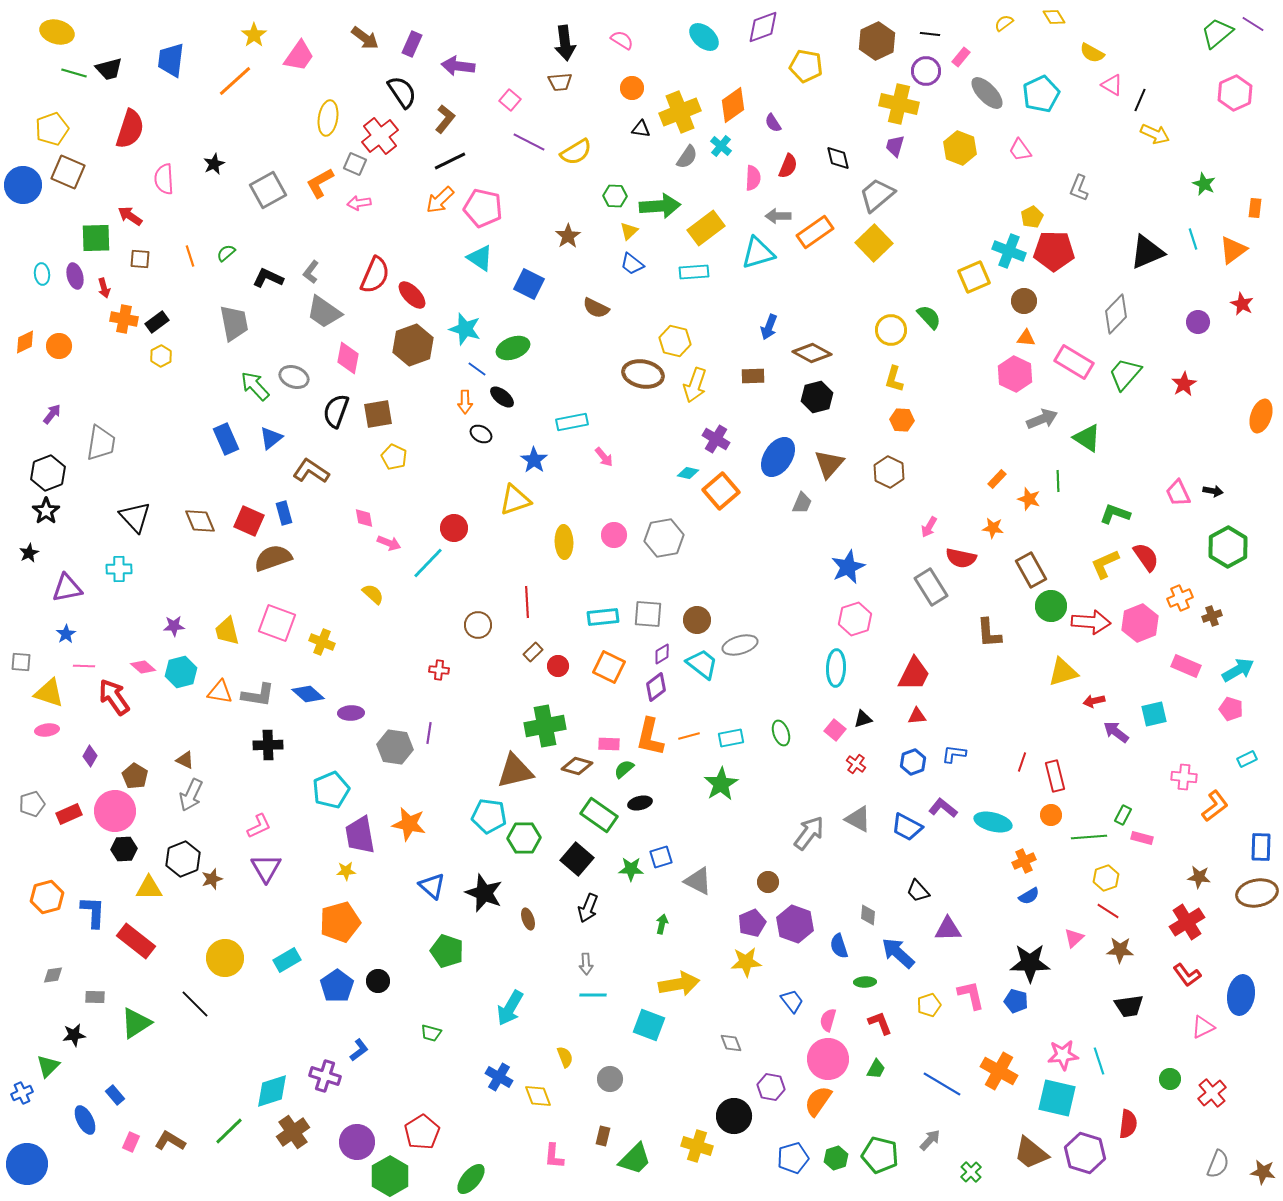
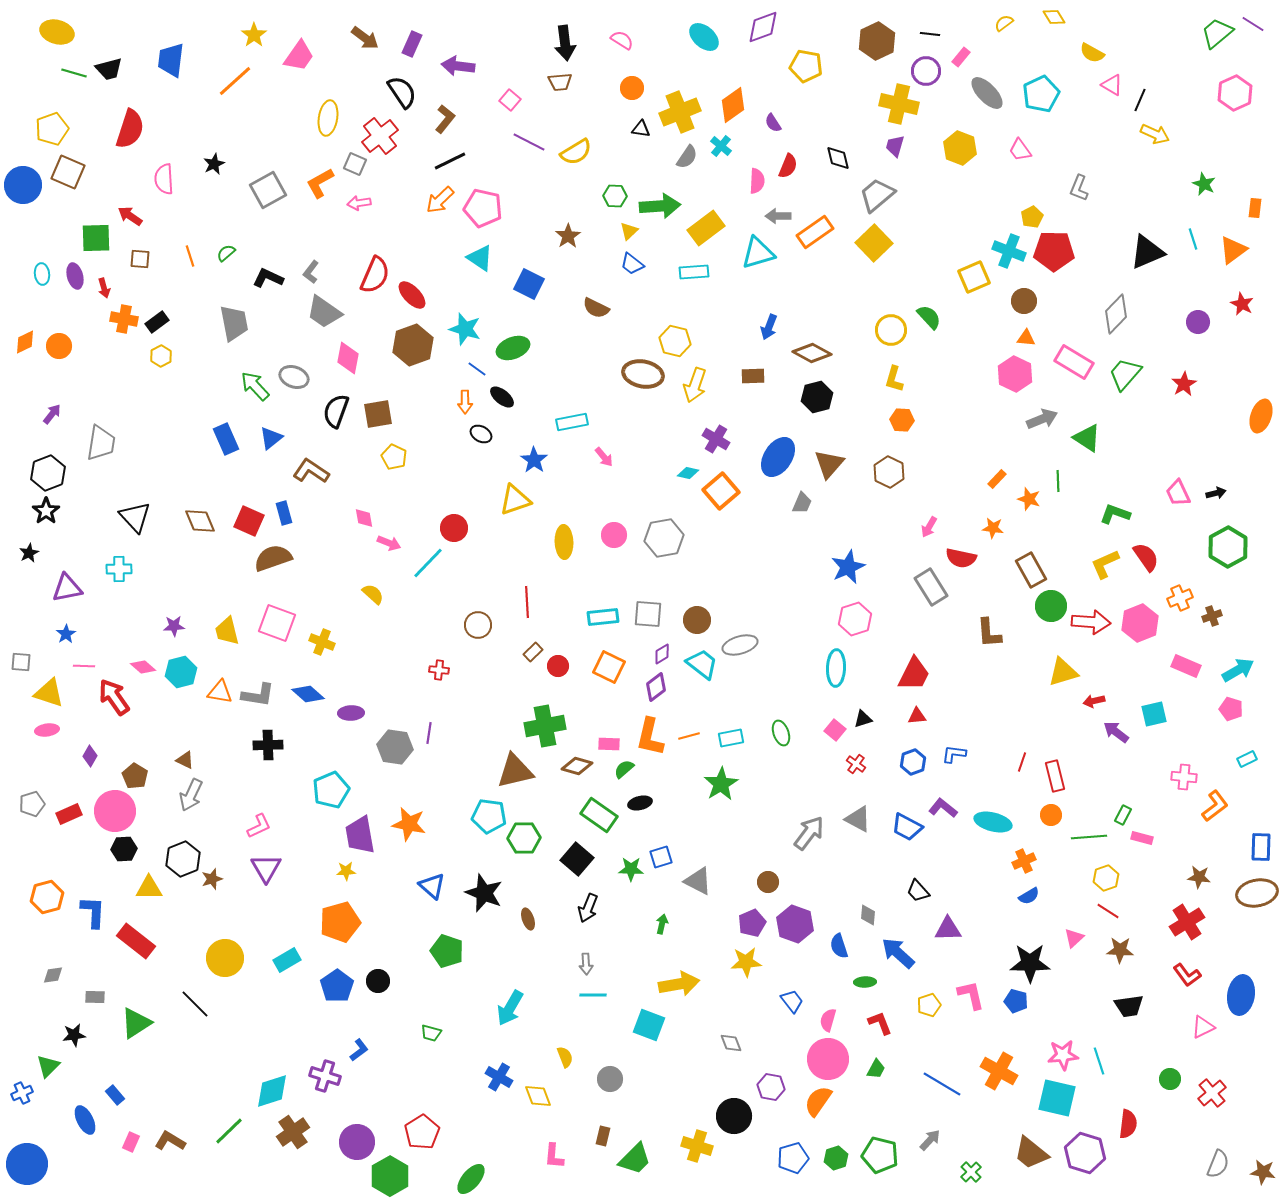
pink semicircle at (753, 178): moved 4 px right, 3 px down
black arrow at (1213, 491): moved 3 px right, 2 px down; rotated 24 degrees counterclockwise
